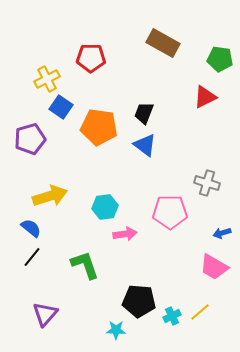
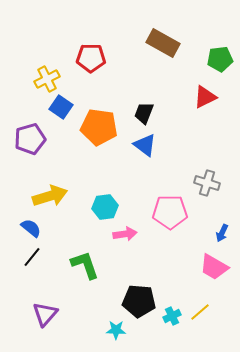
green pentagon: rotated 15 degrees counterclockwise
blue arrow: rotated 48 degrees counterclockwise
